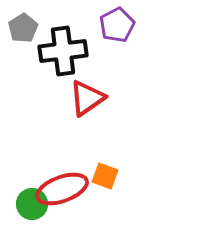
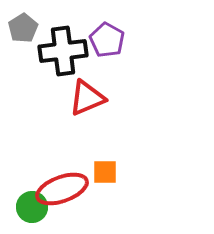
purple pentagon: moved 10 px left, 15 px down; rotated 16 degrees counterclockwise
red triangle: rotated 12 degrees clockwise
orange square: moved 4 px up; rotated 20 degrees counterclockwise
green circle: moved 3 px down
